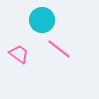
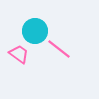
cyan circle: moved 7 px left, 11 px down
